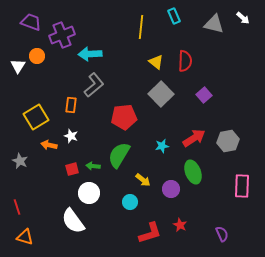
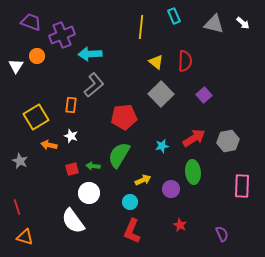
white arrow: moved 5 px down
white triangle: moved 2 px left
green ellipse: rotated 15 degrees clockwise
yellow arrow: rotated 63 degrees counterclockwise
red L-shape: moved 18 px left, 2 px up; rotated 130 degrees clockwise
